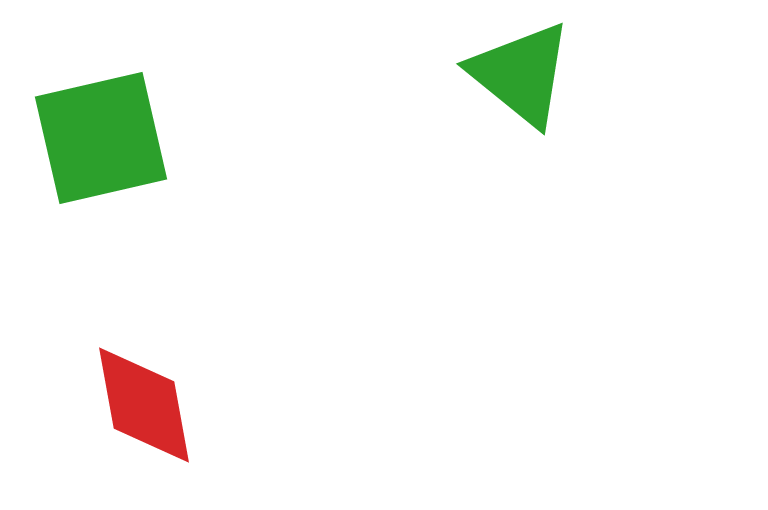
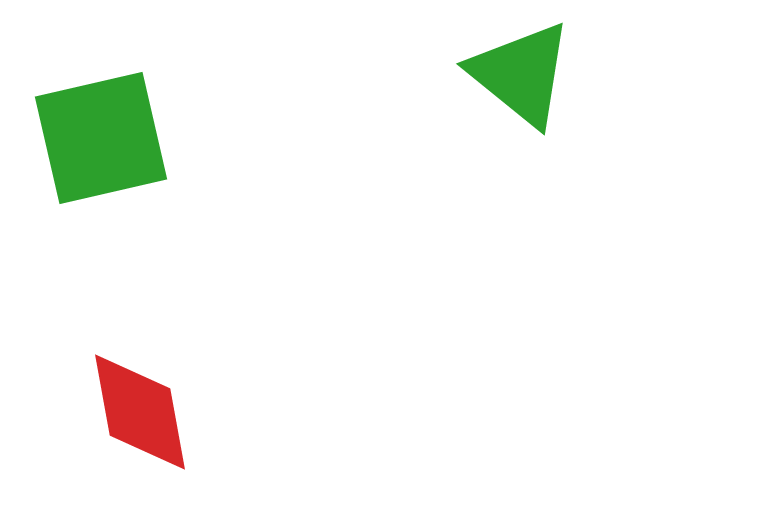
red diamond: moved 4 px left, 7 px down
